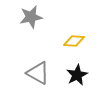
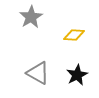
gray star: rotated 20 degrees counterclockwise
yellow diamond: moved 6 px up
